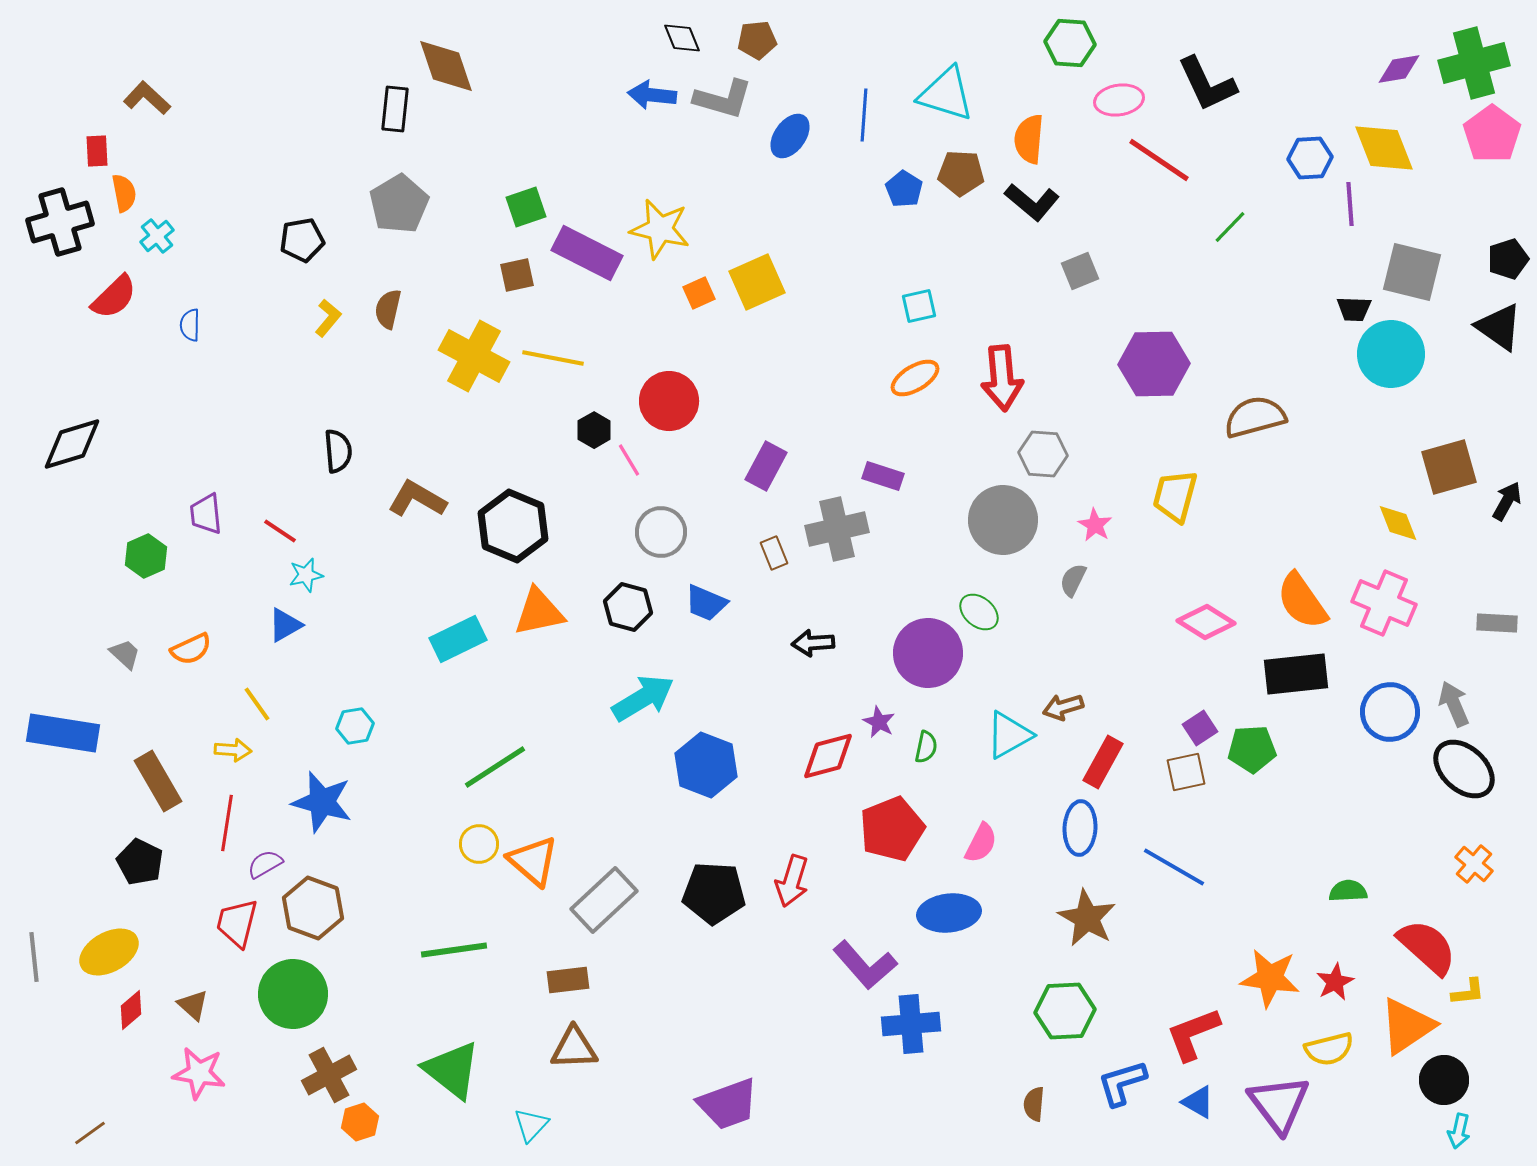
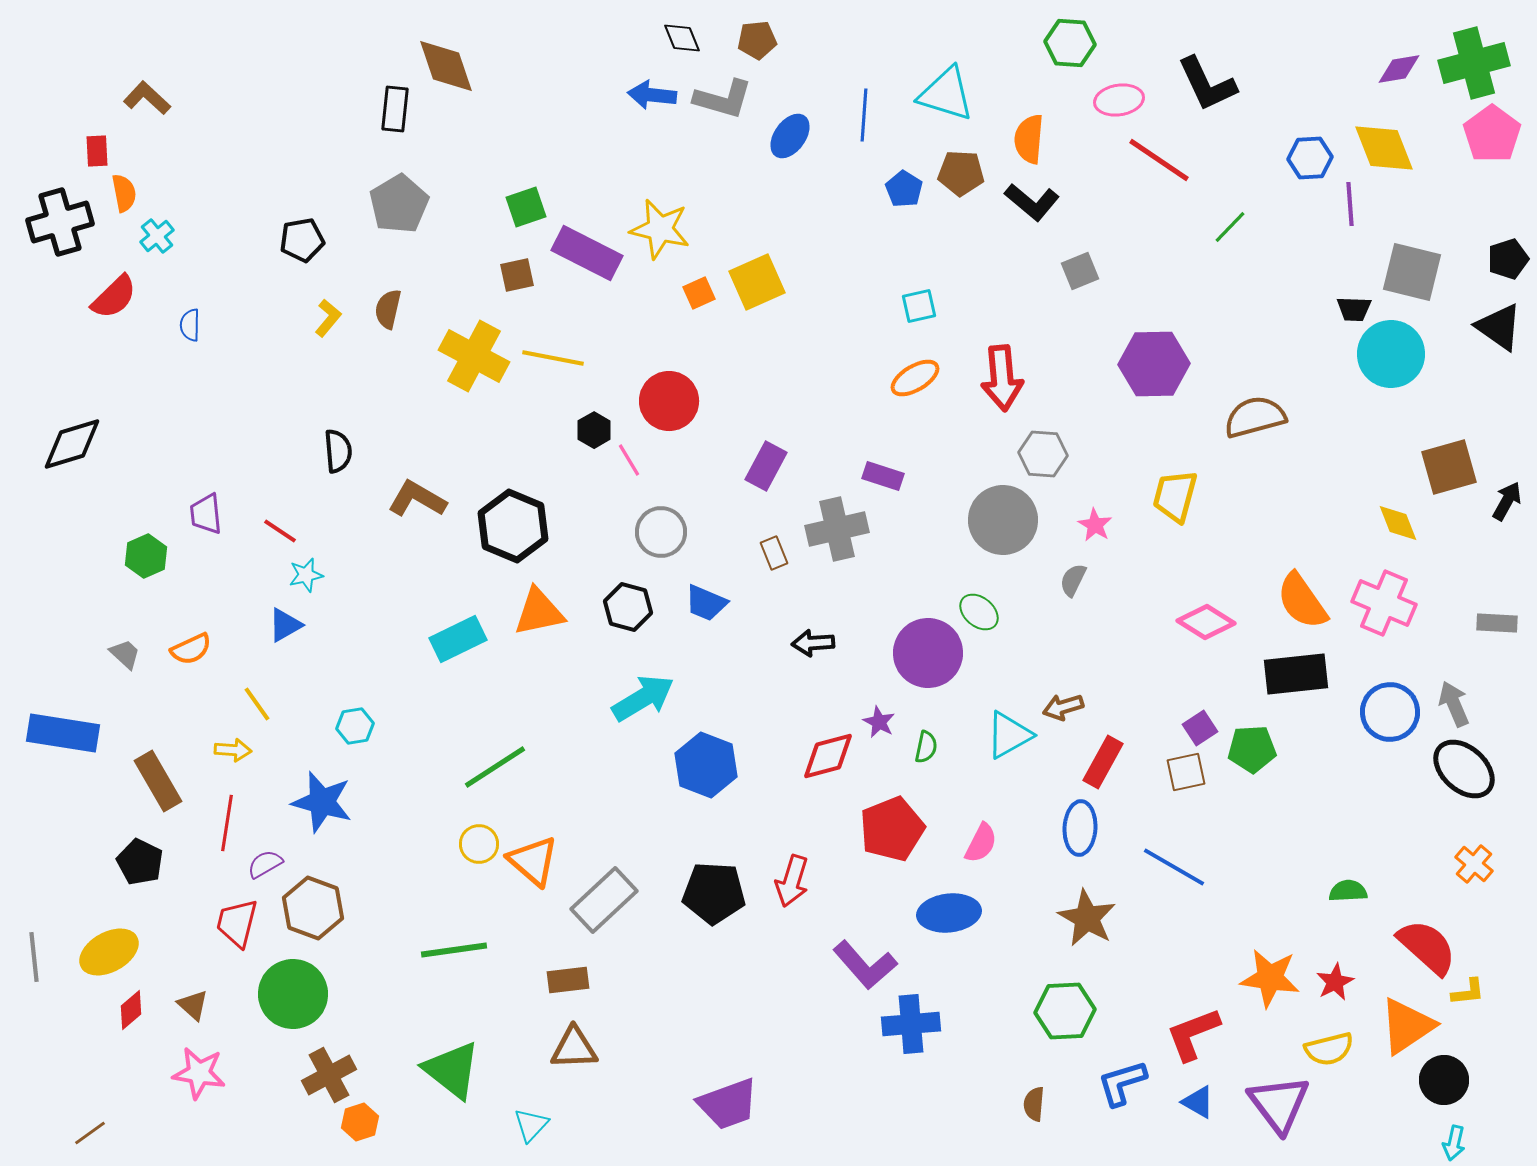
cyan arrow at (1459, 1131): moved 5 px left, 12 px down
